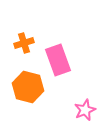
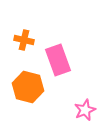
orange cross: moved 3 px up; rotated 30 degrees clockwise
